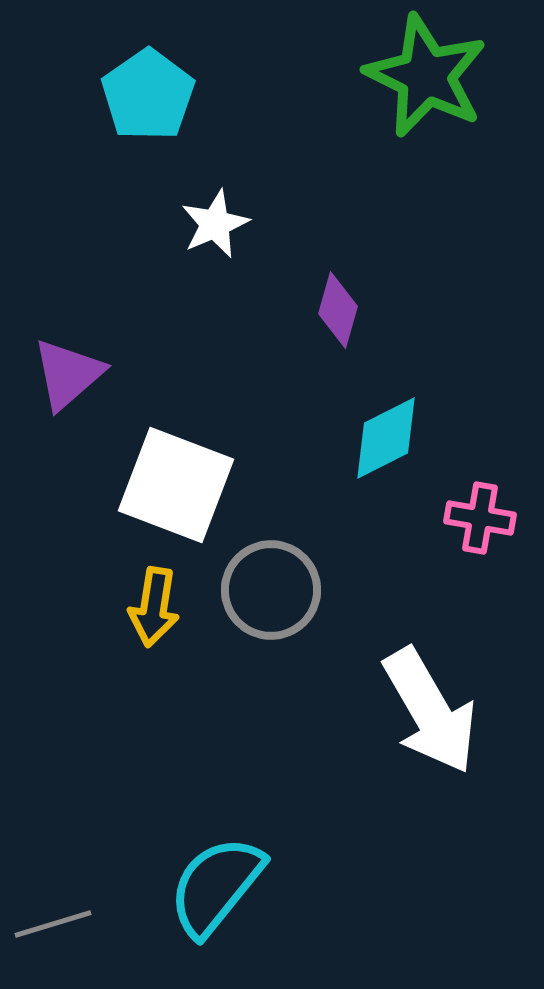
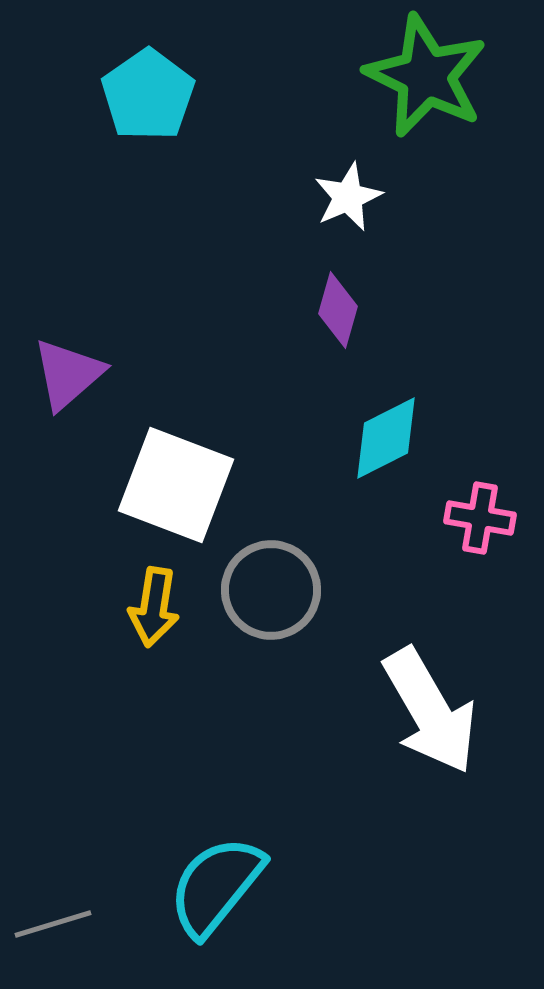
white star: moved 133 px right, 27 px up
